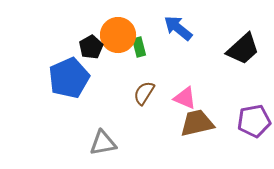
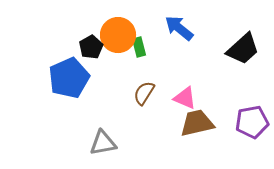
blue arrow: moved 1 px right
purple pentagon: moved 2 px left, 1 px down
